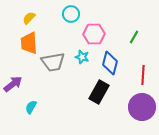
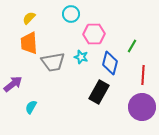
green line: moved 2 px left, 9 px down
cyan star: moved 1 px left
